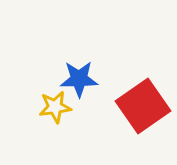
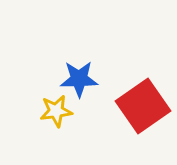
yellow star: moved 1 px right, 4 px down
